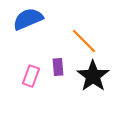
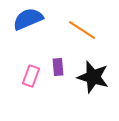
orange line: moved 2 px left, 11 px up; rotated 12 degrees counterclockwise
black star: moved 1 px down; rotated 20 degrees counterclockwise
